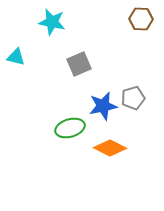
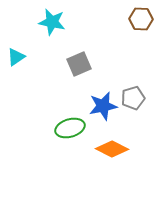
cyan triangle: rotated 48 degrees counterclockwise
orange diamond: moved 2 px right, 1 px down
